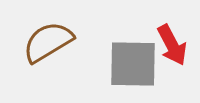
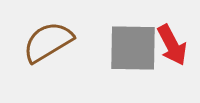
gray square: moved 16 px up
